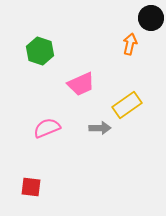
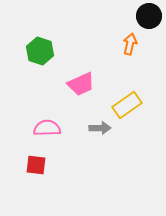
black circle: moved 2 px left, 2 px up
pink semicircle: rotated 20 degrees clockwise
red square: moved 5 px right, 22 px up
